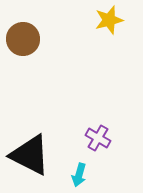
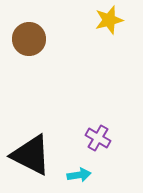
brown circle: moved 6 px right
black triangle: moved 1 px right
cyan arrow: rotated 115 degrees counterclockwise
